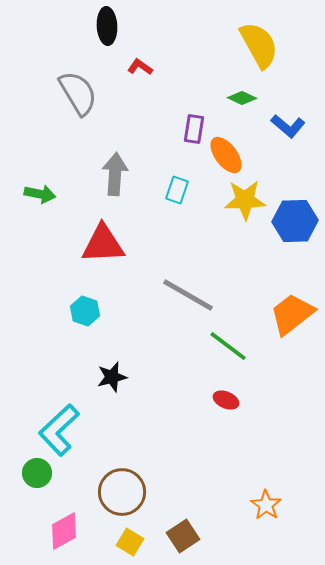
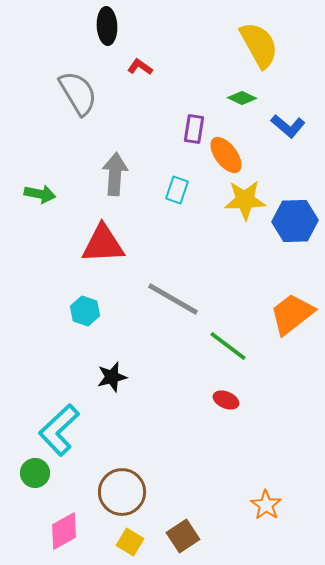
gray line: moved 15 px left, 4 px down
green circle: moved 2 px left
